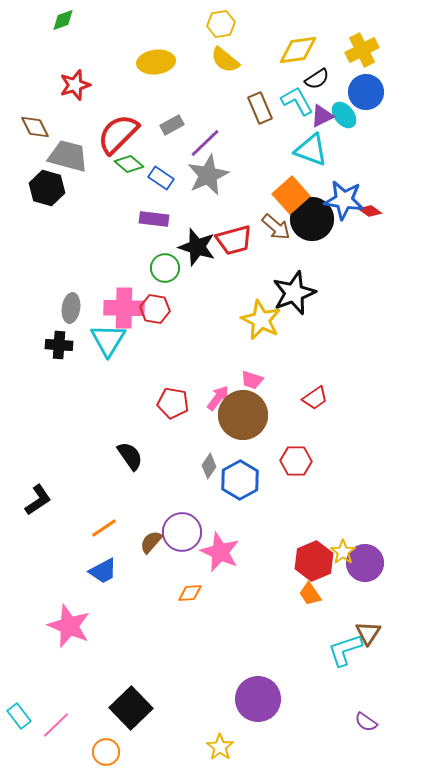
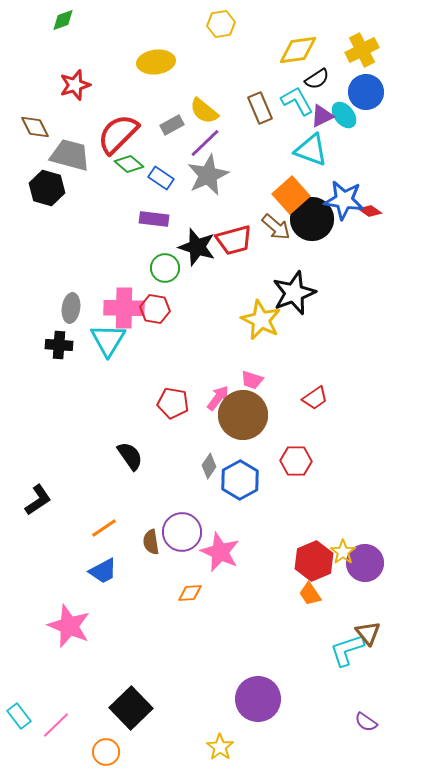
yellow semicircle at (225, 60): moved 21 px left, 51 px down
gray trapezoid at (68, 156): moved 2 px right, 1 px up
brown semicircle at (151, 542): rotated 50 degrees counterclockwise
brown triangle at (368, 633): rotated 12 degrees counterclockwise
cyan L-shape at (345, 650): moved 2 px right
